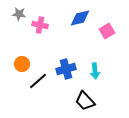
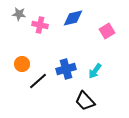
blue diamond: moved 7 px left
cyan arrow: rotated 42 degrees clockwise
